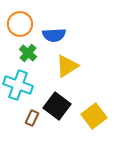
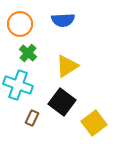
blue semicircle: moved 9 px right, 15 px up
black square: moved 5 px right, 4 px up
yellow square: moved 7 px down
